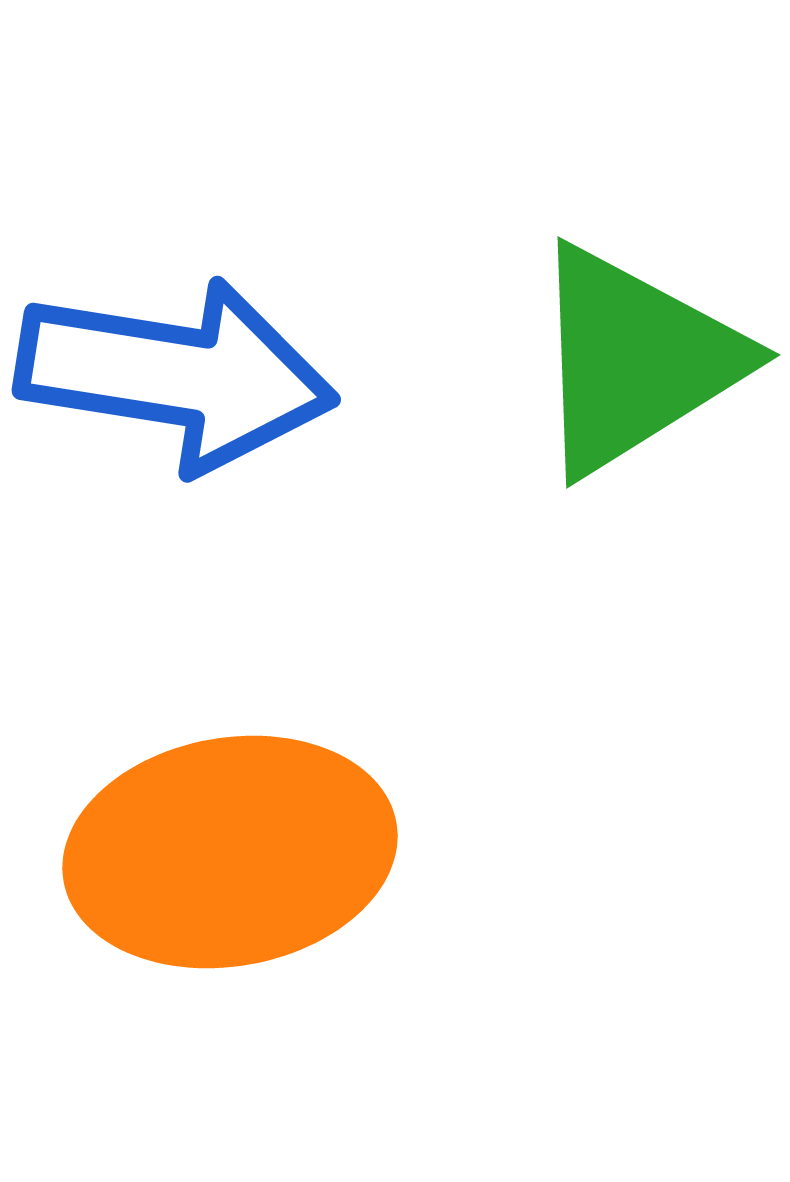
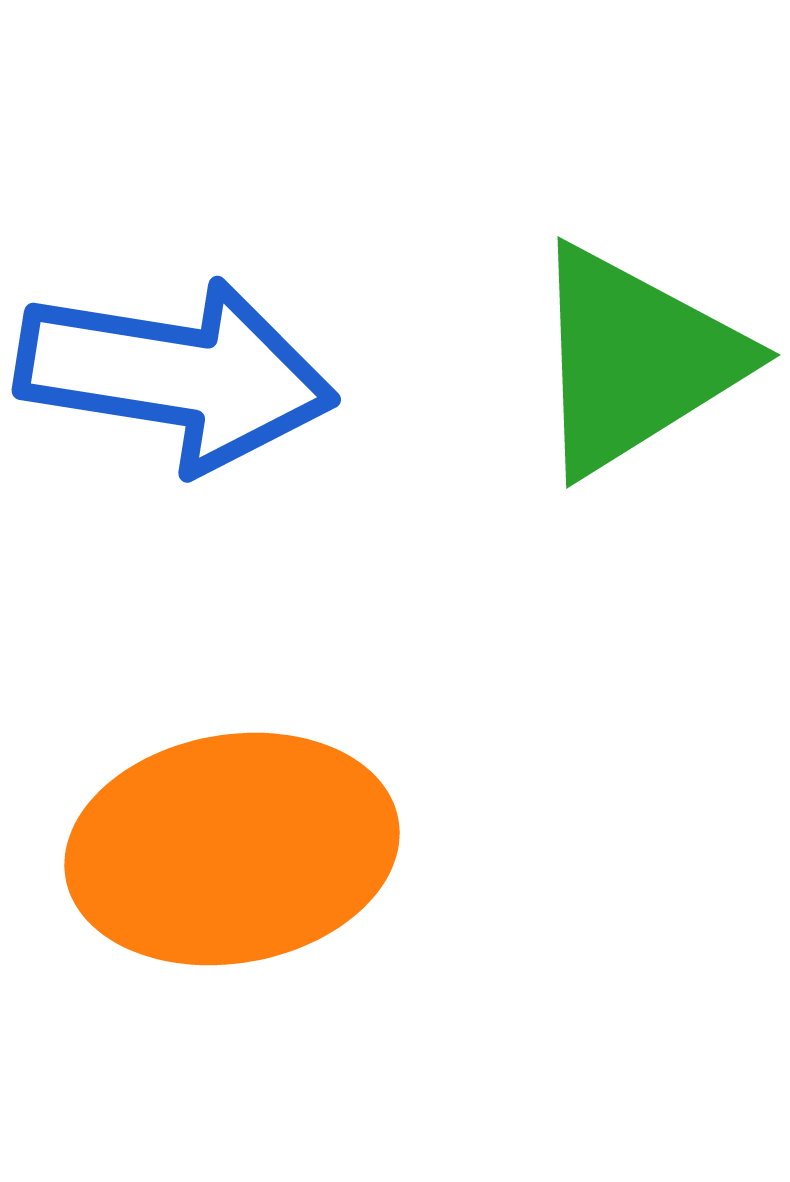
orange ellipse: moved 2 px right, 3 px up
